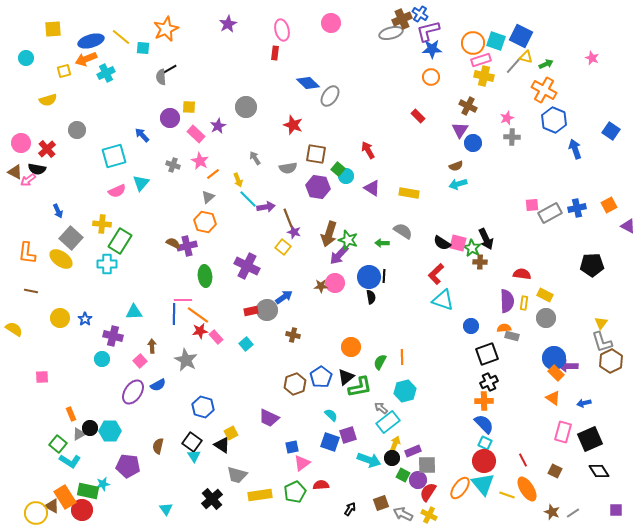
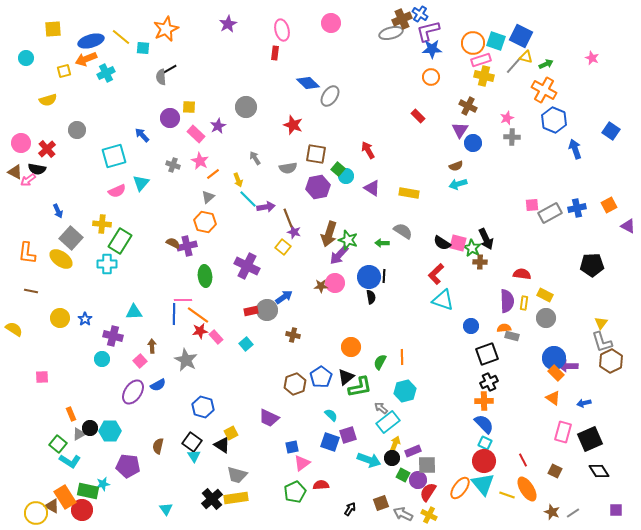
purple hexagon at (318, 187): rotated 20 degrees counterclockwise
yellow rectangle at (260, 495): moved 24 px left, 3 px down
